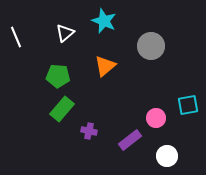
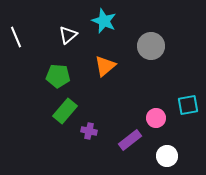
white triangle: moved 3 px right, 2 px down
green rectangle: moved 3 px right, 2 px down
